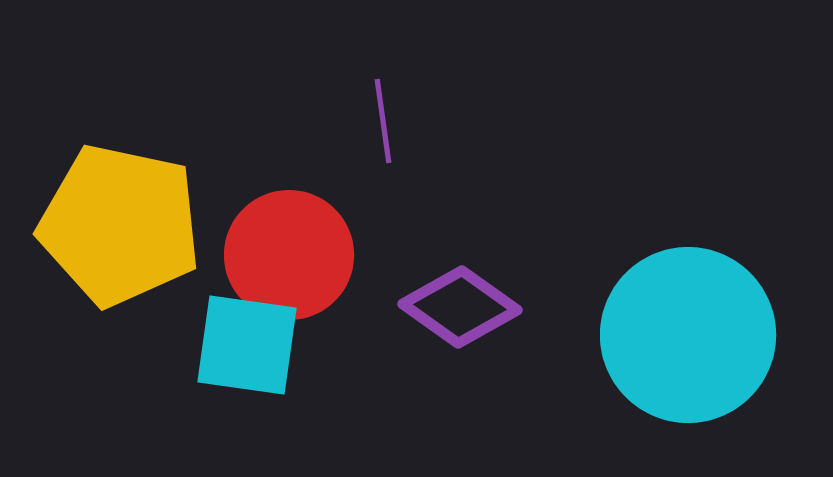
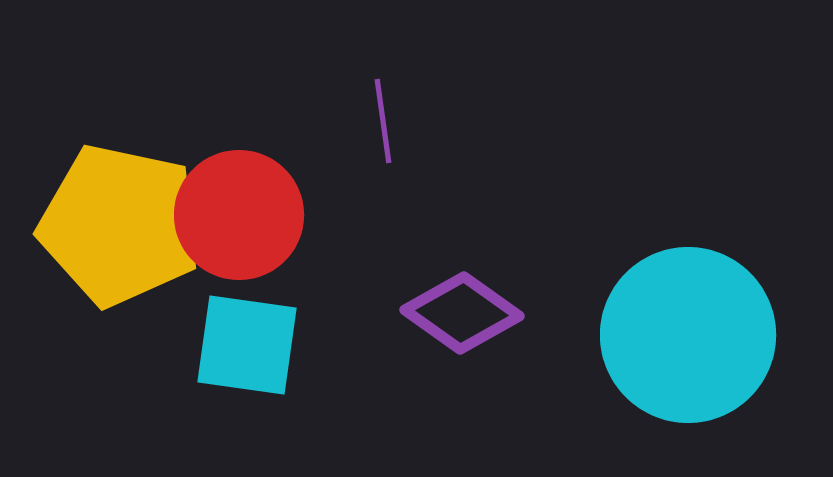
red circle: moved 50 px left, 40 px up
purple diamond: moved 2 px right, 6 px down
